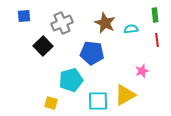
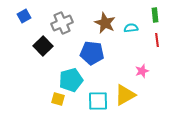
blue square: rotated 24 degrees counterclockwise
cyan semicircle: moved 1 px up
yellow square: moved 7 px right, 4 px up
